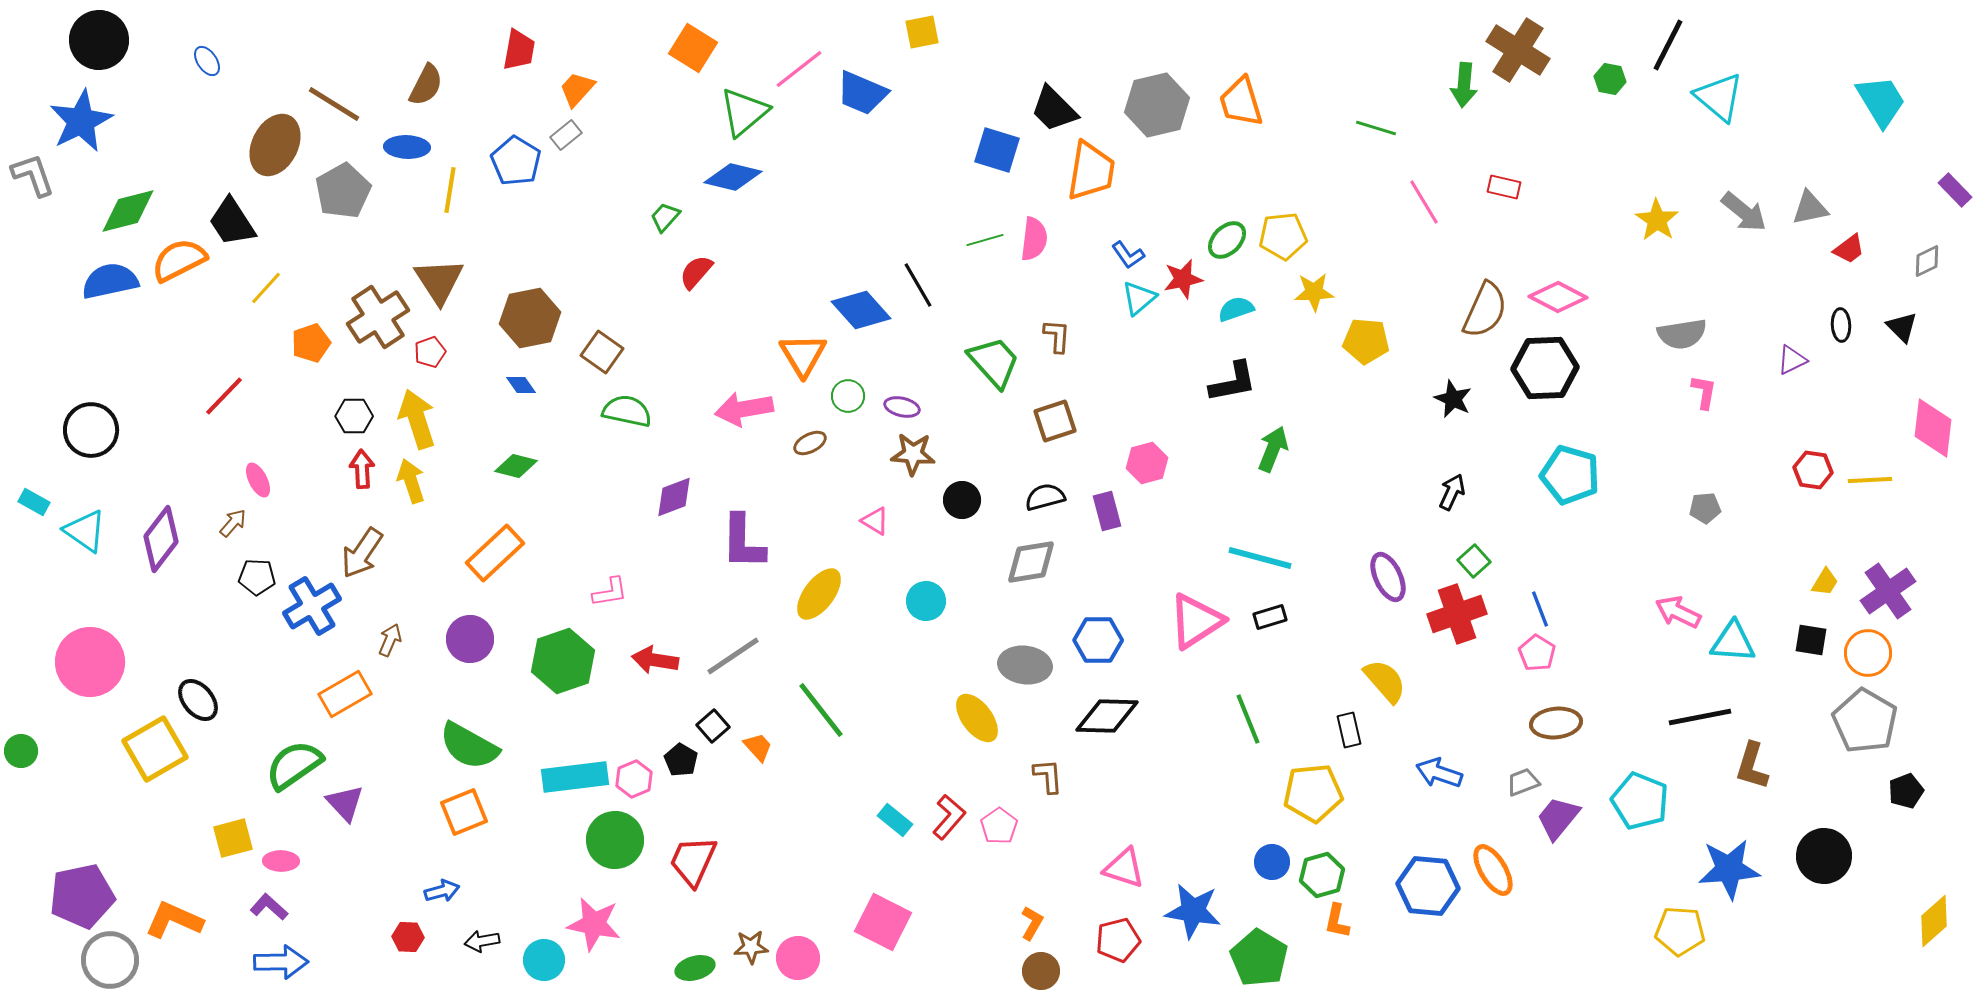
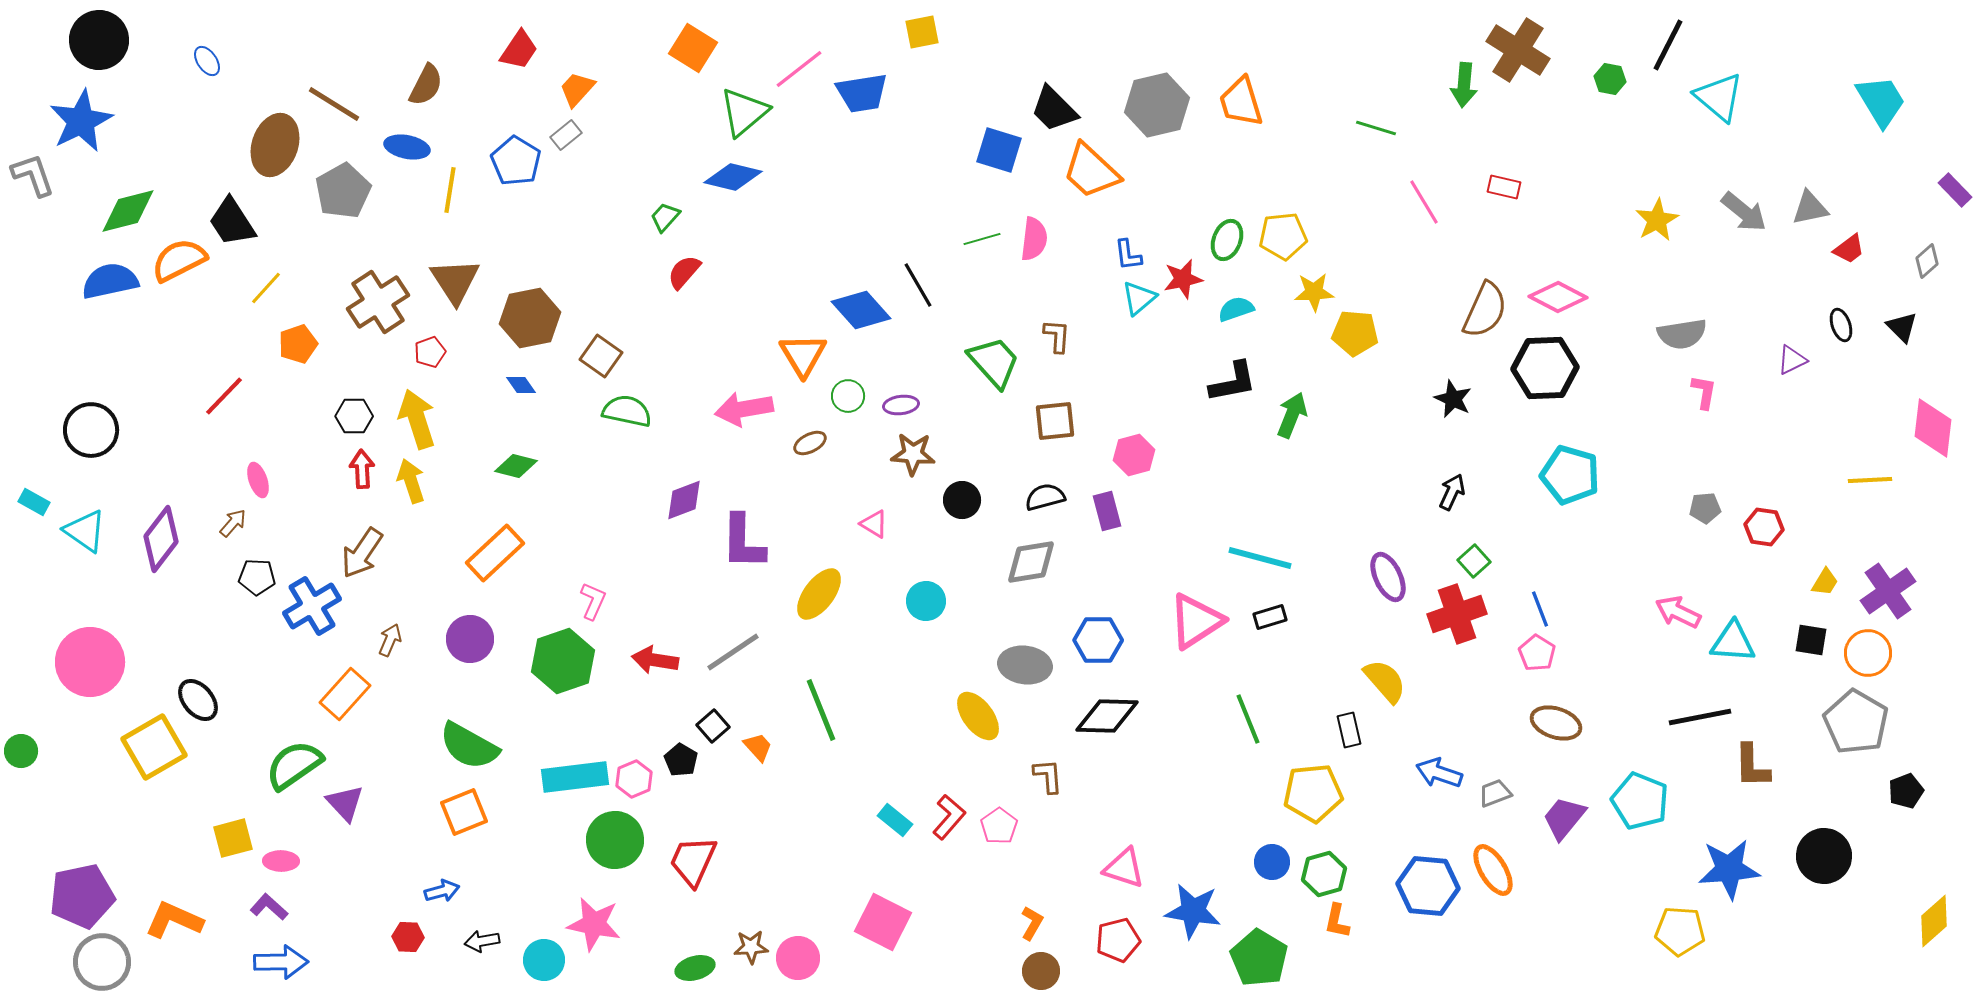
red trapezoid at (519, 50): rotated 24 degrees clockwise
blue trapezoid at (862, 93): rotated 32 degrees counterclockwise
brown ellipse at (275, 145): rotated 8 degrees counterclockwise
blue ellipse at (407, 147): rotated 9 degrees clockwise
blue square at (997, 150): moved 2 px right
orange trapezoid at (1091, 171): rotated 124 degrees clockwise
yellow star at (1657, 220): rotated 9 degrees clockwise
green line at (985, 240): moved 3 px left, 1 px up
green ellipse at (1227, 240): rotated 24 degrees counterclockwise
blue L-shape at (1128, 255): rotated 28 degrees clockwise
gray diamond at (1927, 261): rotated 16 degrees counterclockwise
red semicircle at (696, 272): moved 12 px left
brown triangle at (439, 281): moved 16 px right
brown cross at (378, 317): moved 15 px up
black ellipse at (1841, 325): rotated 16 degrees counterclockwise
yellow pentagon at (1366, 341): moved 11 px left, 8 px up
orange pentagon at (311, 343): moved 13 px left, 1 px down
brown square at (602, 352): moved 1 px left, 4 px down
purple ellipse at (902, 407): moved 1 px left, 2 px up; rotated 20 degrees counterclockwise
brown square at (1055, 421): rotated 12 degrees clockwise
green arrow at (1273, 449): moved 19 px right, 34 px up
pink hexagon at (1147, 463): moved 13 px left, 8 px up
red hexagon at (1813, 470): moved 49 px left, 57 px down
pink ellipse at (258, 480): rotated 8 degrees clockwise
purple diamond at (674, 497): moved 10 px right, 3 px down
pink triangle at (875, 521): moved 1 px left, 3 px down
pink L-shape at (610, 592): moved 17 px left, 9 px down; rotated 57 degrees counterclockwise
gray line at (733, 656): moved 4 px up
orange rectangle at (345, 694): rotated 18 degrees counterclockwise
green line at (821, 710): rotated 16 degrees clockwise
yellow ellipse at (977, 718): moved 1 px right, 2 px up
gray pentagon at (1865, 721): moved 9 px left, 1 px down
brown ellipse at (1556, 723): rotated 24 degrees clockwise
yellow square at (155, 749): moved 1 px left, 2 px up
brown L-shape at (1752, 766): rotated 18 degrees counterclockwise
gray trapezoid at (1523, 782): moved 28 px left, 11 px down
purple trapezoid at (1558, 818): moved 6 px right
green hexagon at (1322, 875): moved 2 px right, 1 px up
gray circle at (110, 960): moved 8 px left, 2 px down
